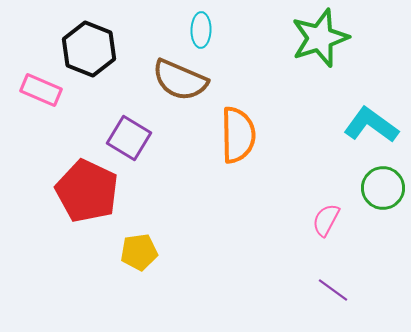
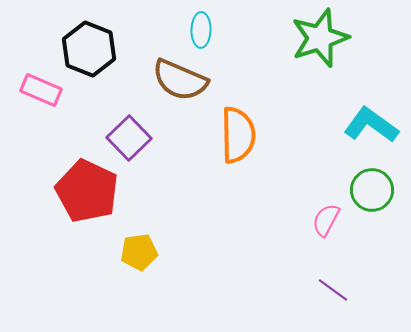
purple square: rotated 15 degrees clockwise
green circle: moved 11 px left, 2 px down
